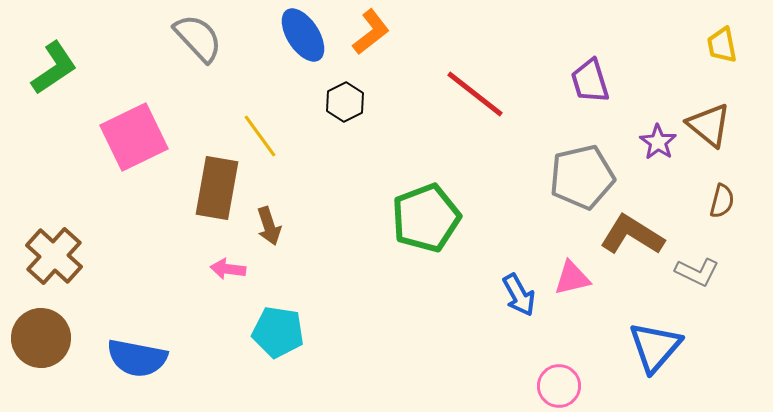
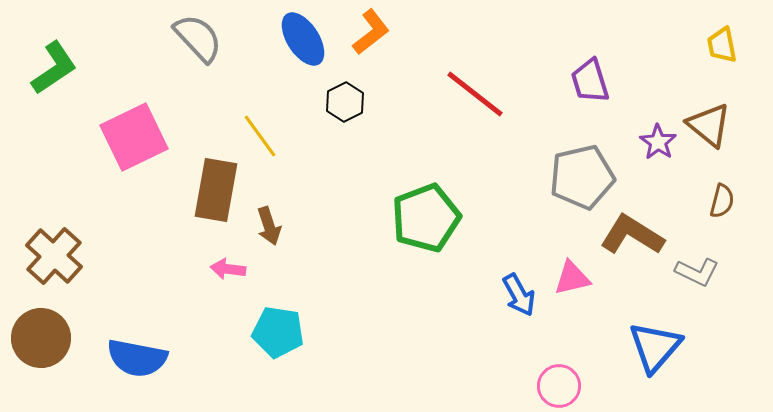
blue ellipse: moved 4 px down
brown rectangle: moved 1 px left, 2 px down
